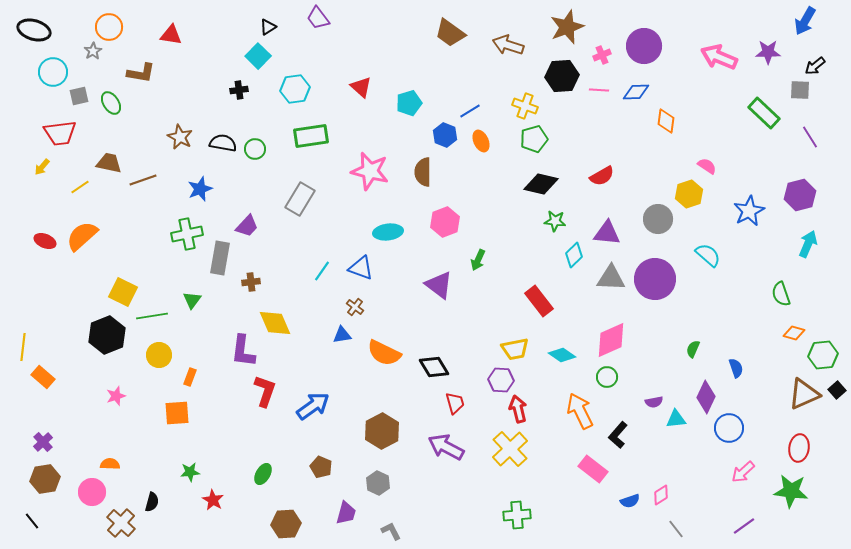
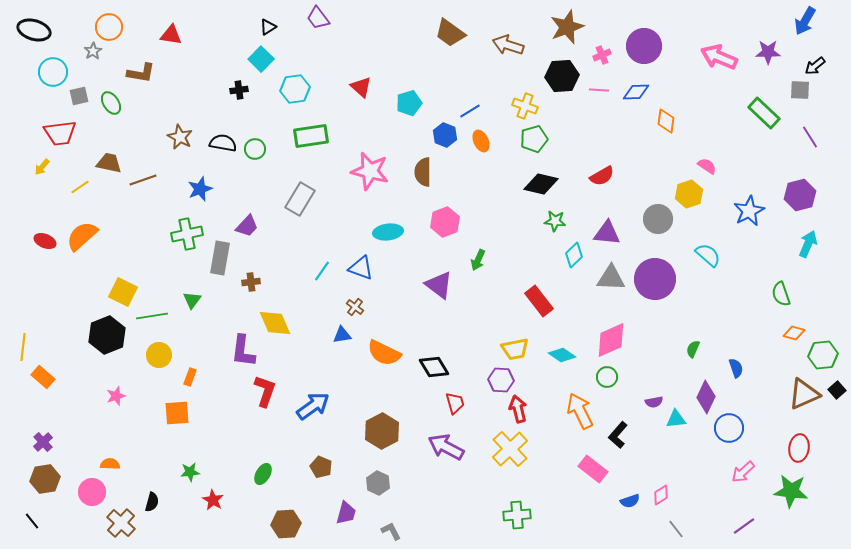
cyan square at (258, 56): moved 3 px right, 3 px down
